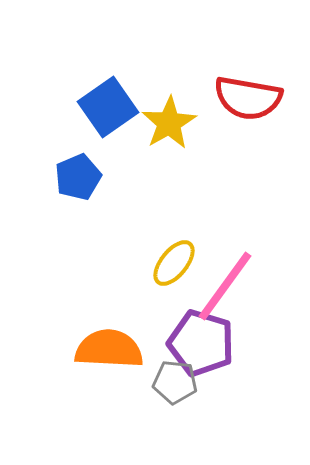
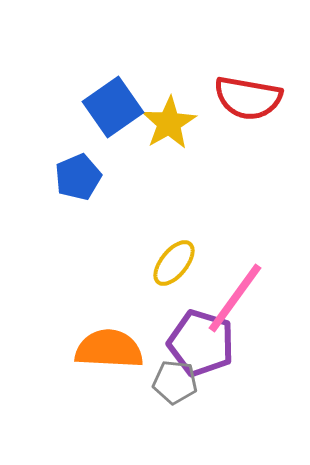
blue square: moved 5 px right
pink line: moved 10 px right, 12 px down
